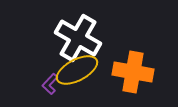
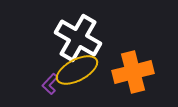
orange cross: rotated 24 degrees counterclockwise
